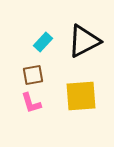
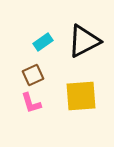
cyan rectangle: rotated 12 degrees clockwise
brown square: rotated 15 degrees counterclockwise
